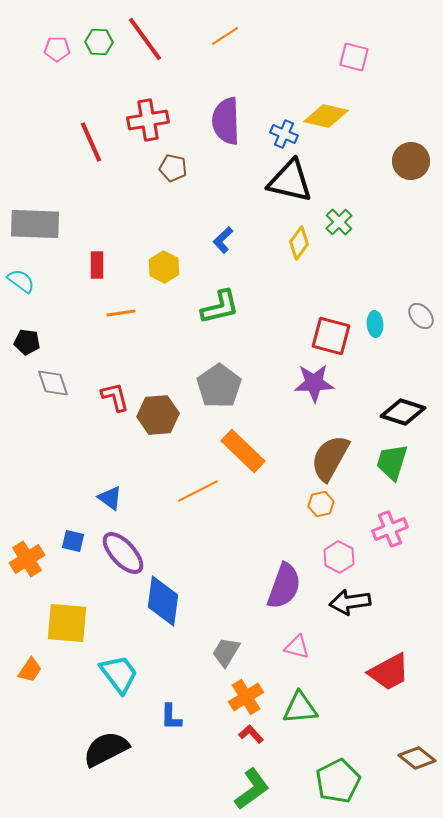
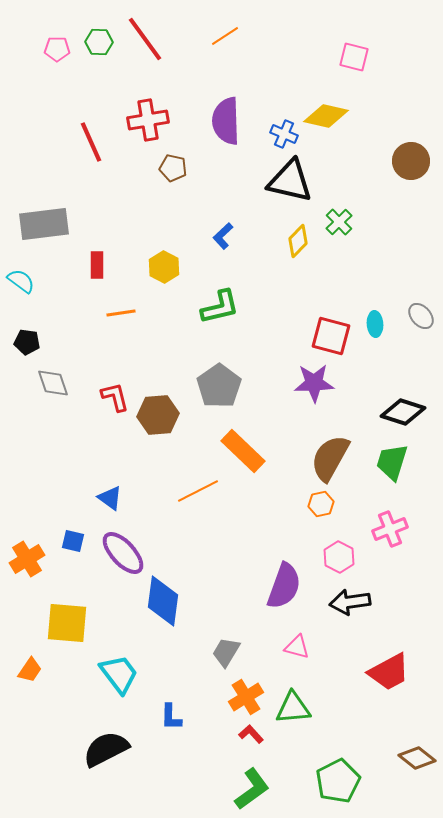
gray rectangle at (35, 224): moved 9 px right; rotated 9 degrees counterclockwise
blue L-shape at (223, 240): moved 4 px up
yellow diamond at (299, 243): moved 1 px left, 2 px up; rotated 8 degrees clockwise
green triangle at (300, 708): moved 7 px left
